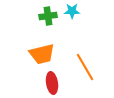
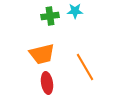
cyan star: moved 3 px right
green cross: moved 2 px right
red ellipse: moved 5 px left
